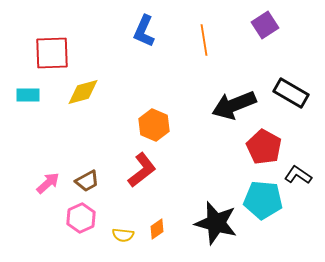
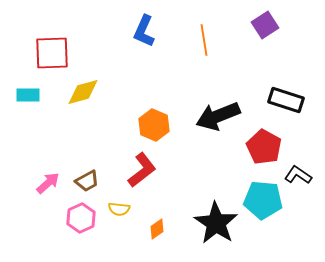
black rectangle: moved 5 px left, 7 px down; rotated 12 degrees counterclockwise
black arrow: moved 16 px left, 11 px down
black star: rotated 18 degrees clockwise
yellow semicircle: moved 4 px left, 26 px up
